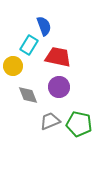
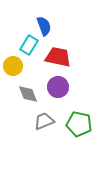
purple circle: moved 1 px left
gray diamond: moved 1 px up
gray trapezoid: moved 6 px left
